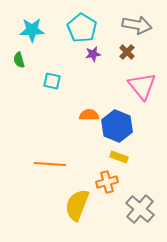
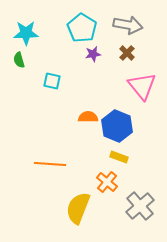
gray arrow: moved 9 px left
cyan star: moved 6 px left, 3 px down
brown cross: moved 1 px down
orange semicircle: moved 1 px left, 2 px down
orange cross: rotated 35 degrees counterclockwise
yellow semicircle: moved 1 px right, 3 px down
gray cross: moved 3 px up; rotated 8 degrees clockwise
